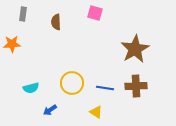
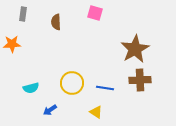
brown cross: moved 4 px right, 6 px up
